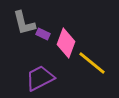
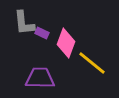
gray L-shape: rotated 8 degrees clockwise
purple rectangle: moved 1 px left, 1 px up
purple trapezoid: rotated 28 degrees clockwise
